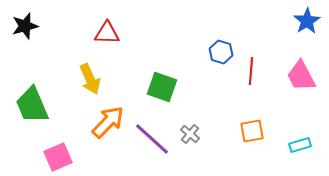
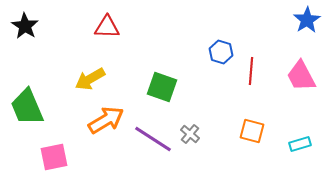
blue star: moved 1 px up
black star: rotated 24 degrees counterclockwise
red triangle: moved 6 px up
yellow arrow: rotated 84 degrees clockwise
green trapezoid: moved 5 px left, 2 px down
orange arrow: moved 2 px left, 2 px up; rotated 15 degrees clockwise
orange square: rotated 25 degrees clockwise
purple line: moved 1 px right; rotated 9 degrees counterclockwise
cyan rectangle: moved 1 px up
pink square: moved 4 px left; rotated 12 degrees clockwise
